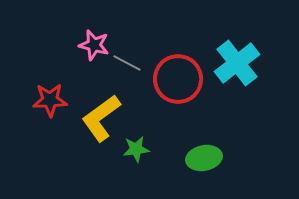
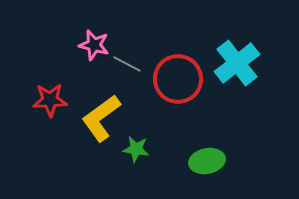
gray line: moved 1 px down
green star: rotated 16 degrees clockwise
green ellipse: moved 3 px right, 3 px down
